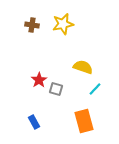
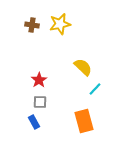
yellow star: moved 3 px left
yellow semicircle: rotated 24 degrees clockwise
gray square: moved 16 px left, 13 px down; rotated 16 degrees counterclockwise
